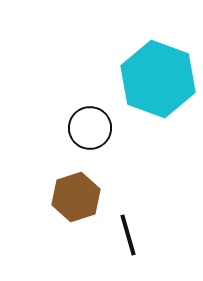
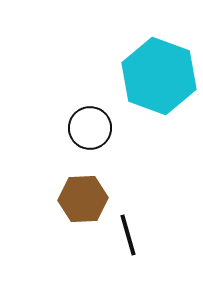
cyan hexagon: moved 1 px right, 3 px up
brown hexagon: moved 7 px right, 2 px down; rotated 15 degrees clockwise
